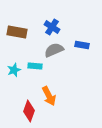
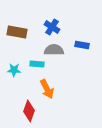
gray semicircle: rotated 24 degrees clockwise
cyan rectangle: moved 2 px right, 2 px up
cyan star: rotated 24 degrees clockwise
orange arrow: moved 2 px left, 7 px up
